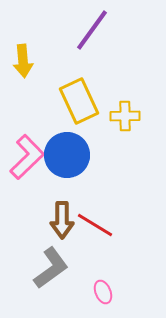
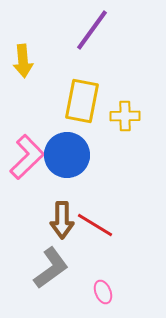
yellow rectangle: moved 3 px right; rotated 36 degrees clockwise
